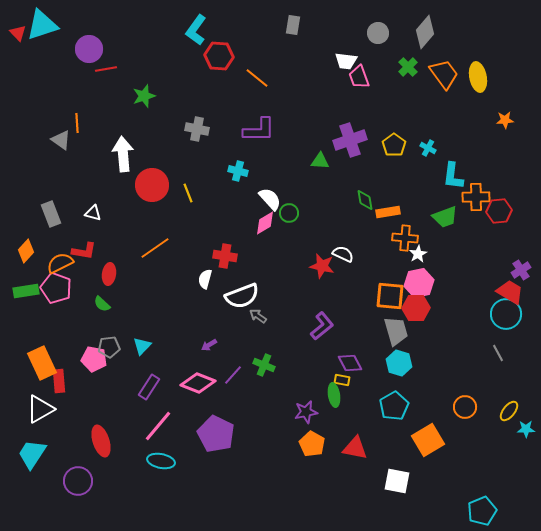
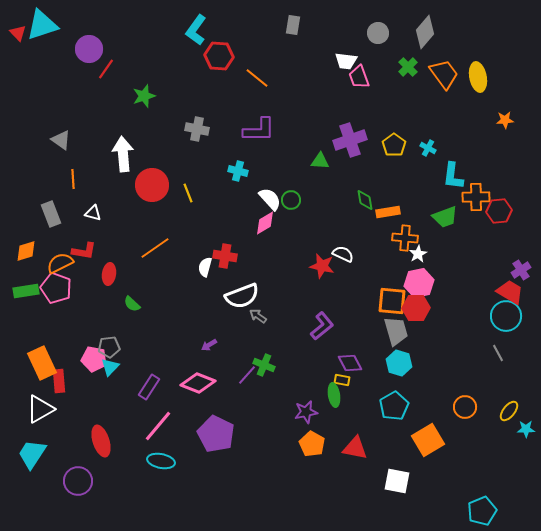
red line at (106, 69): rotated 45 degrees counterclockwise
orange line at (77, 123): moved 4 px left, 56 px down
green circle at (289, 213): moved 2 px right, 13 px up
orange diamond at (26, 251): rotated 30 degrees clockwise
white semicircle at (205, 279): moved 12 px up
orange square at (390, 296): moved 2 px right, 5 px down
green semicircle at (102, 304): moved 30 px right
cyan circle at (506, 314): moved 2 px down
cyan triangle at (142, 346): moved 32 px left, 21 px down
purple line at (233, 375): moved 14 px right
